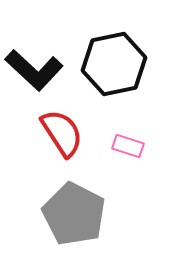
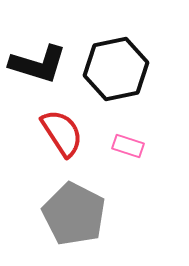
black hexagon: moved 2 px right, 5 px down
black L-shape: moved 4 px right, 6 px up; rotated 26 degrees counterclockwise
